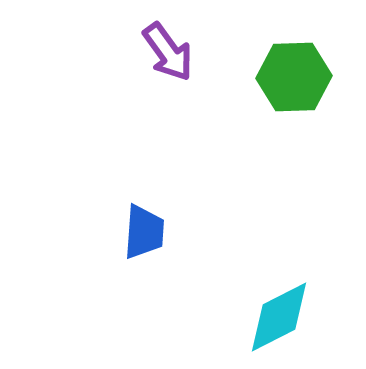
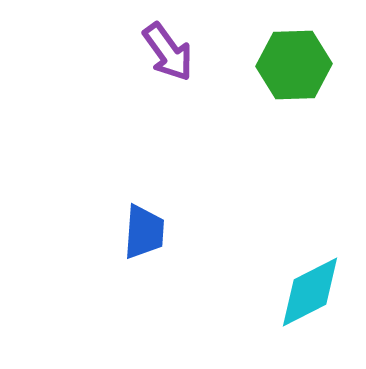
green hexagon: moved 12 px up
cyan diamond: moved 31 px right, 25 px up
